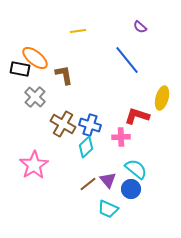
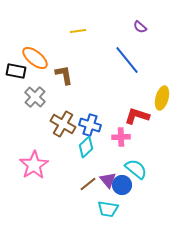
black rectangle: moved 4 px left, 2 px down
blue circle: moved 9 px left, 4 px up
cyan trapezoid: rotated 15 degrees counterclockwise
